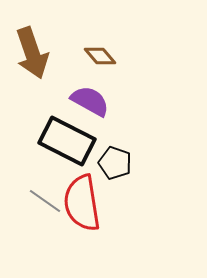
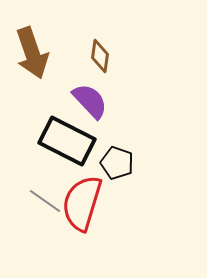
brown diamond: rotated 48 degrees clockwise
purple semicircle: rotated 18 degrees clockwise
black pentagon: moved 2 px right
red semicircle: rotated 26 degrees clockwise
